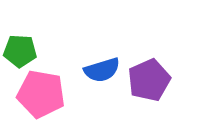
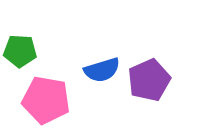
pink pentagon: moved 5 px right, 6 px down
